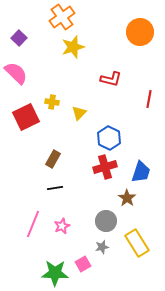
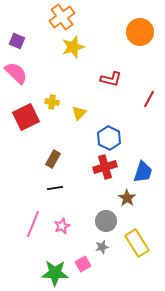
purple square: moved 2 px left, 3 px down; rotated 21 degrees counterclockwise
red line: rotated 18 degrees clockwise
blue trapezoid: moved 2 px right
